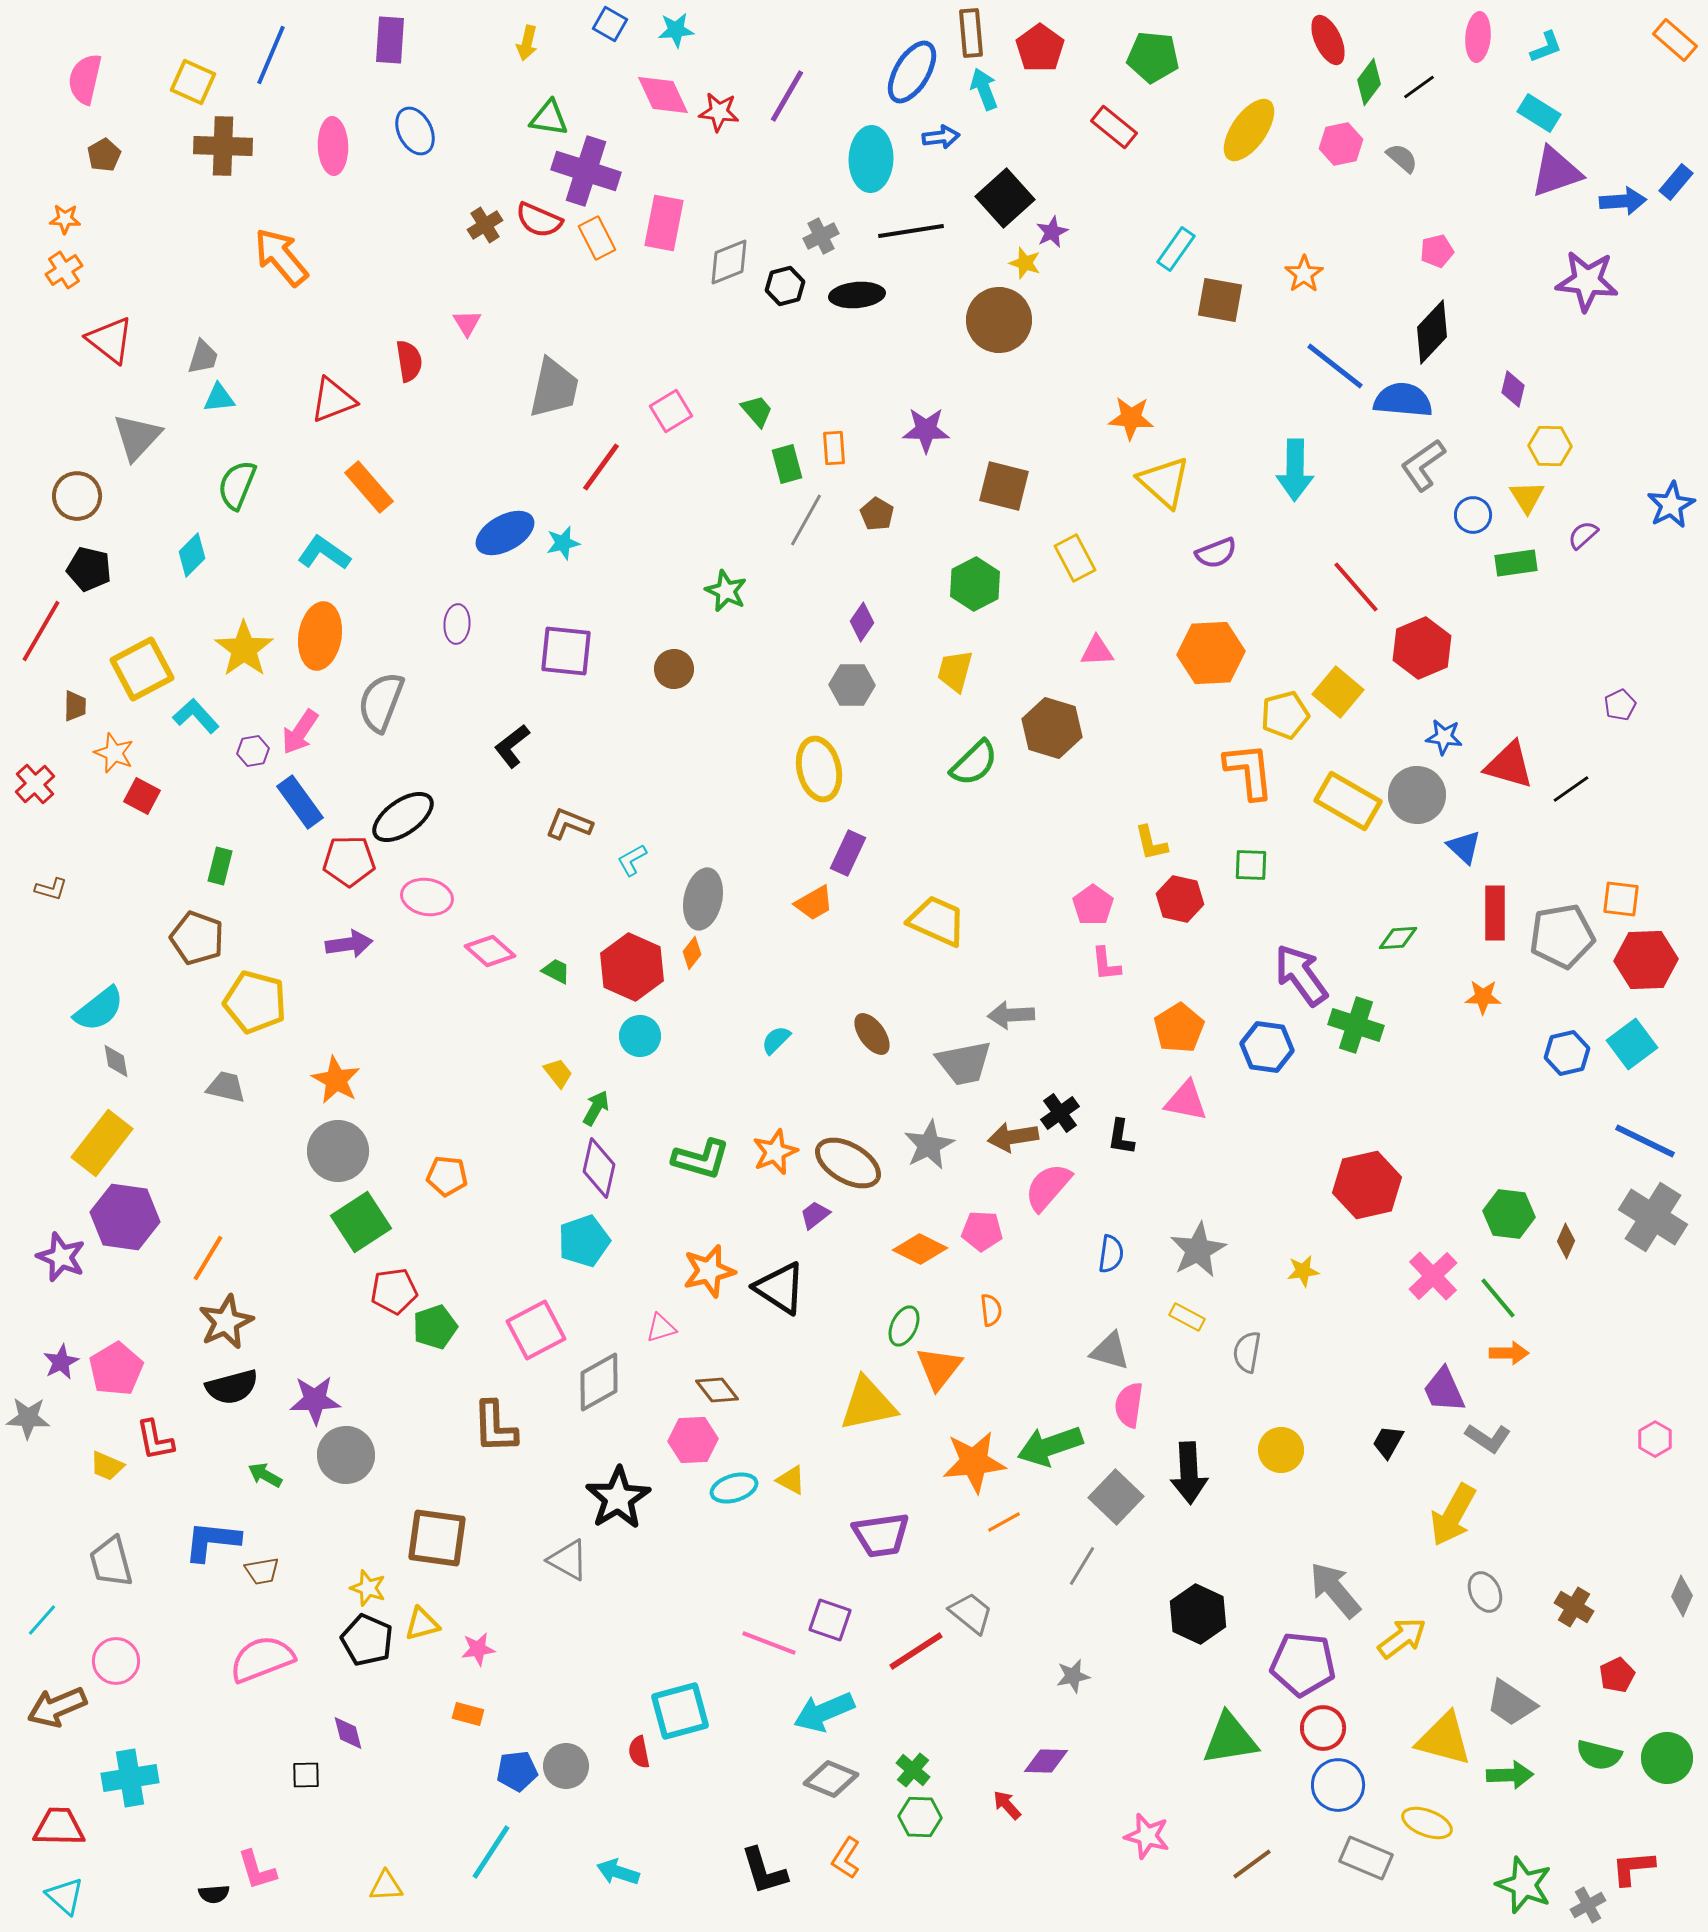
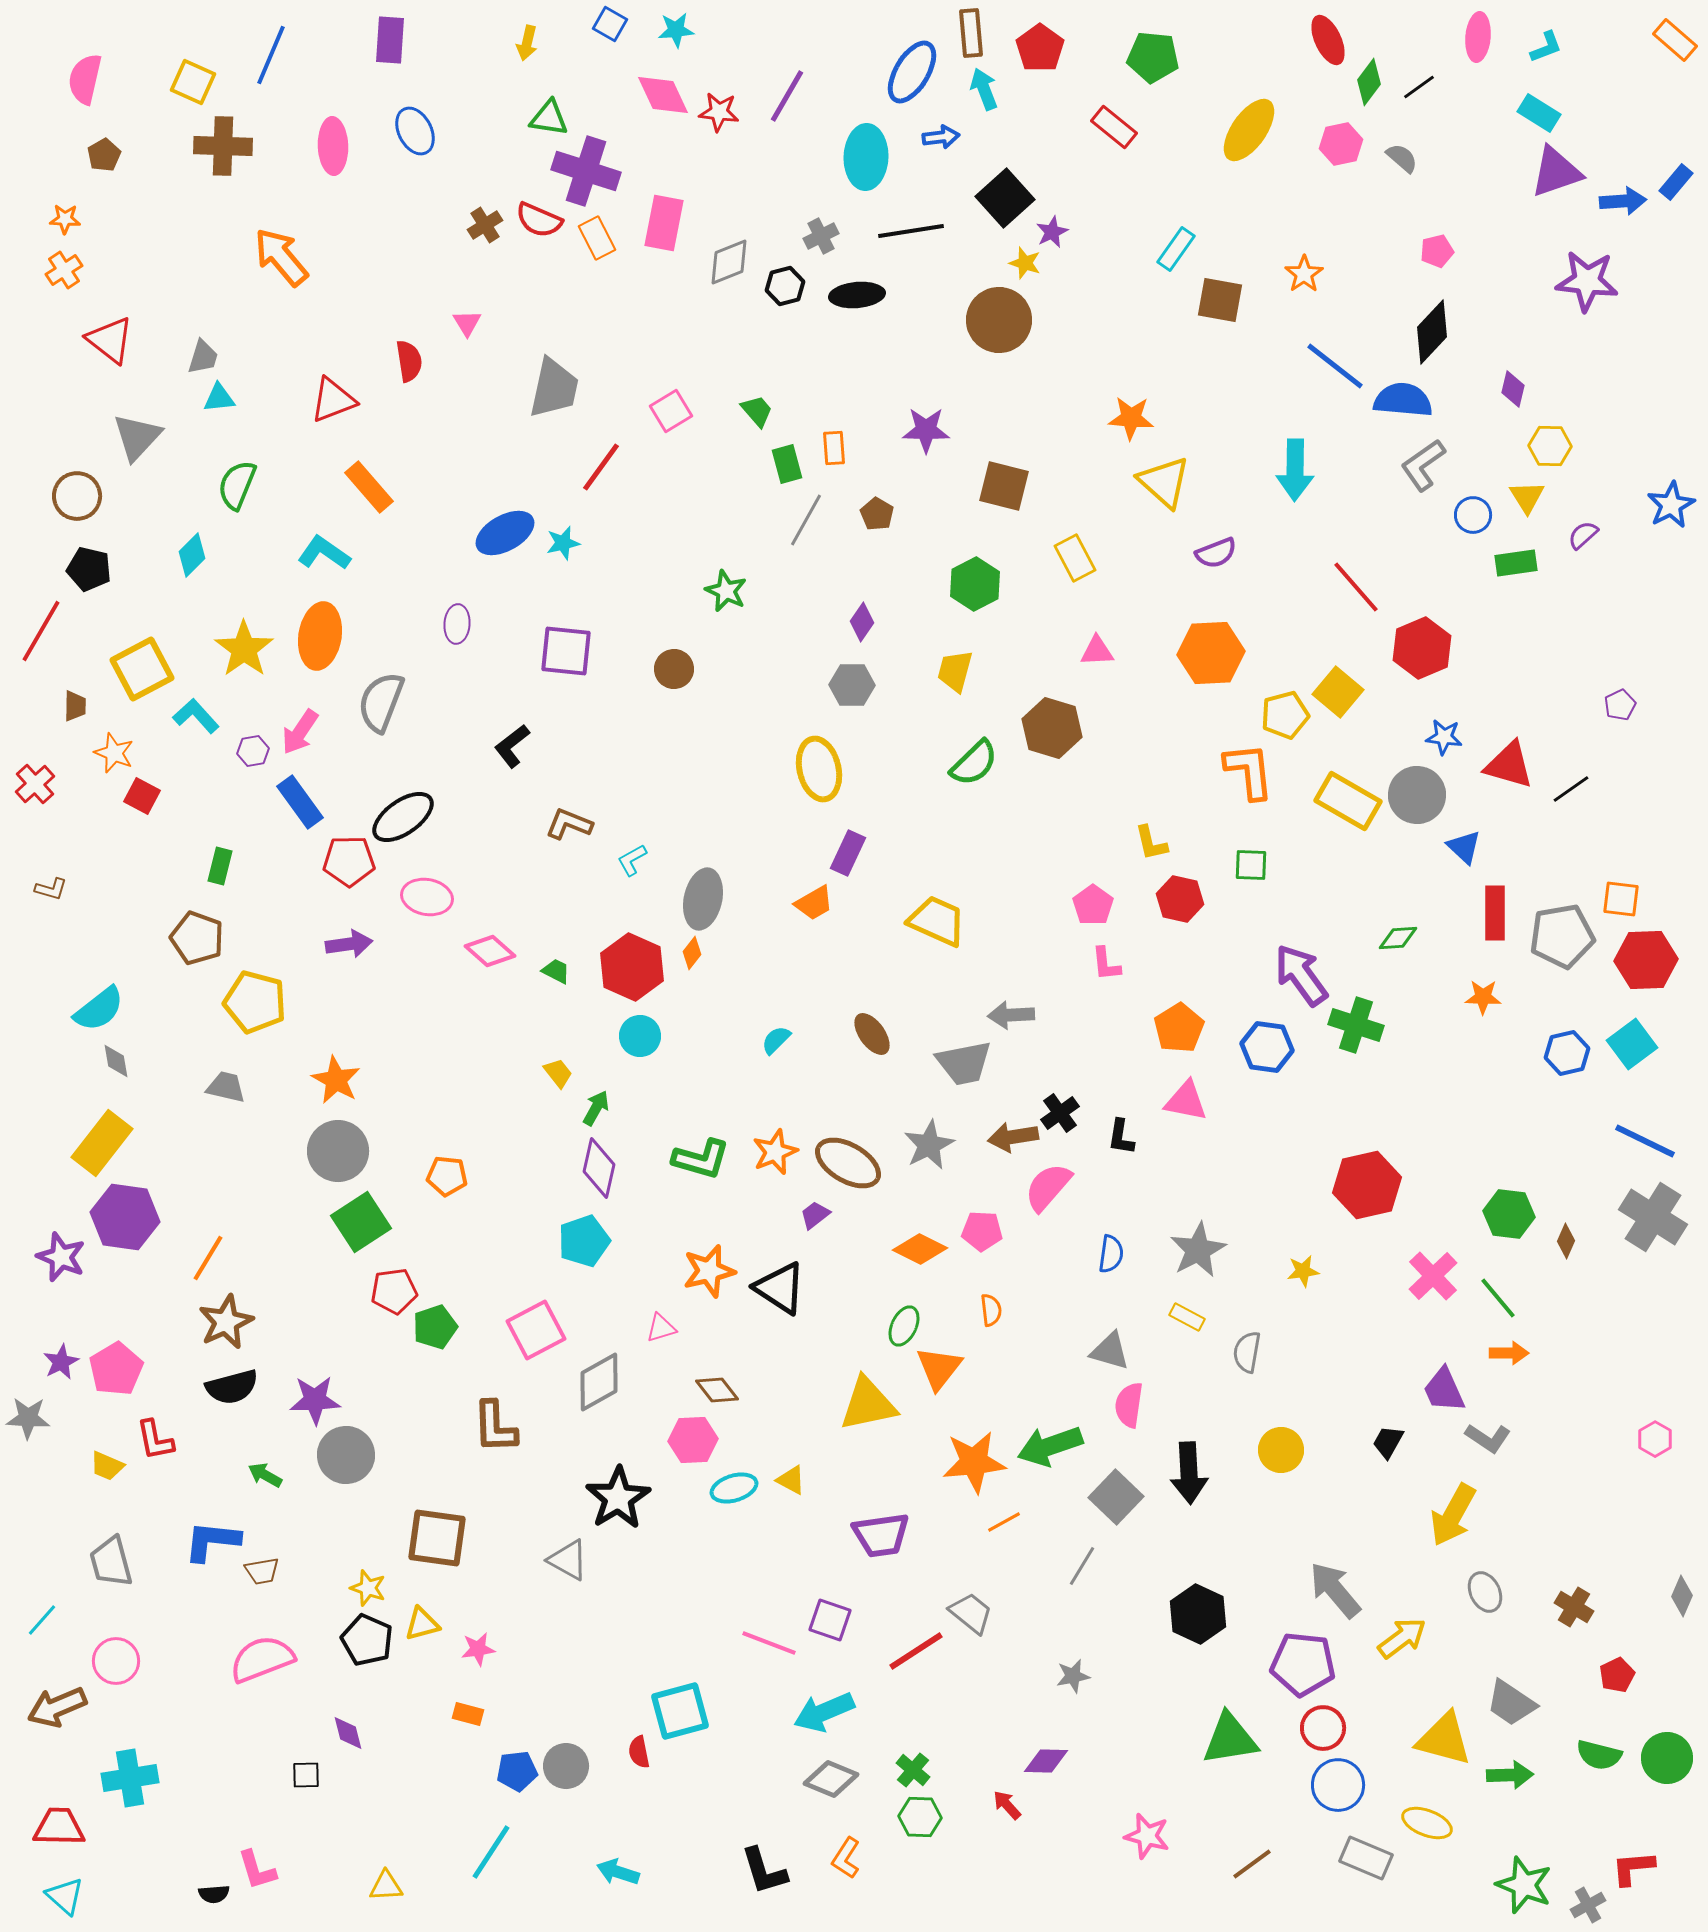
cyan ellipse at (871, 159): moved 5 px left, 2 px up
